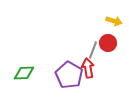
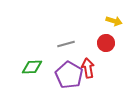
red circle: moved 2 px left
gray line: moved 27 px left, 6 px up; rotated 54 degrees clockwise
green diamond: moved 8 px right, 6 px up
